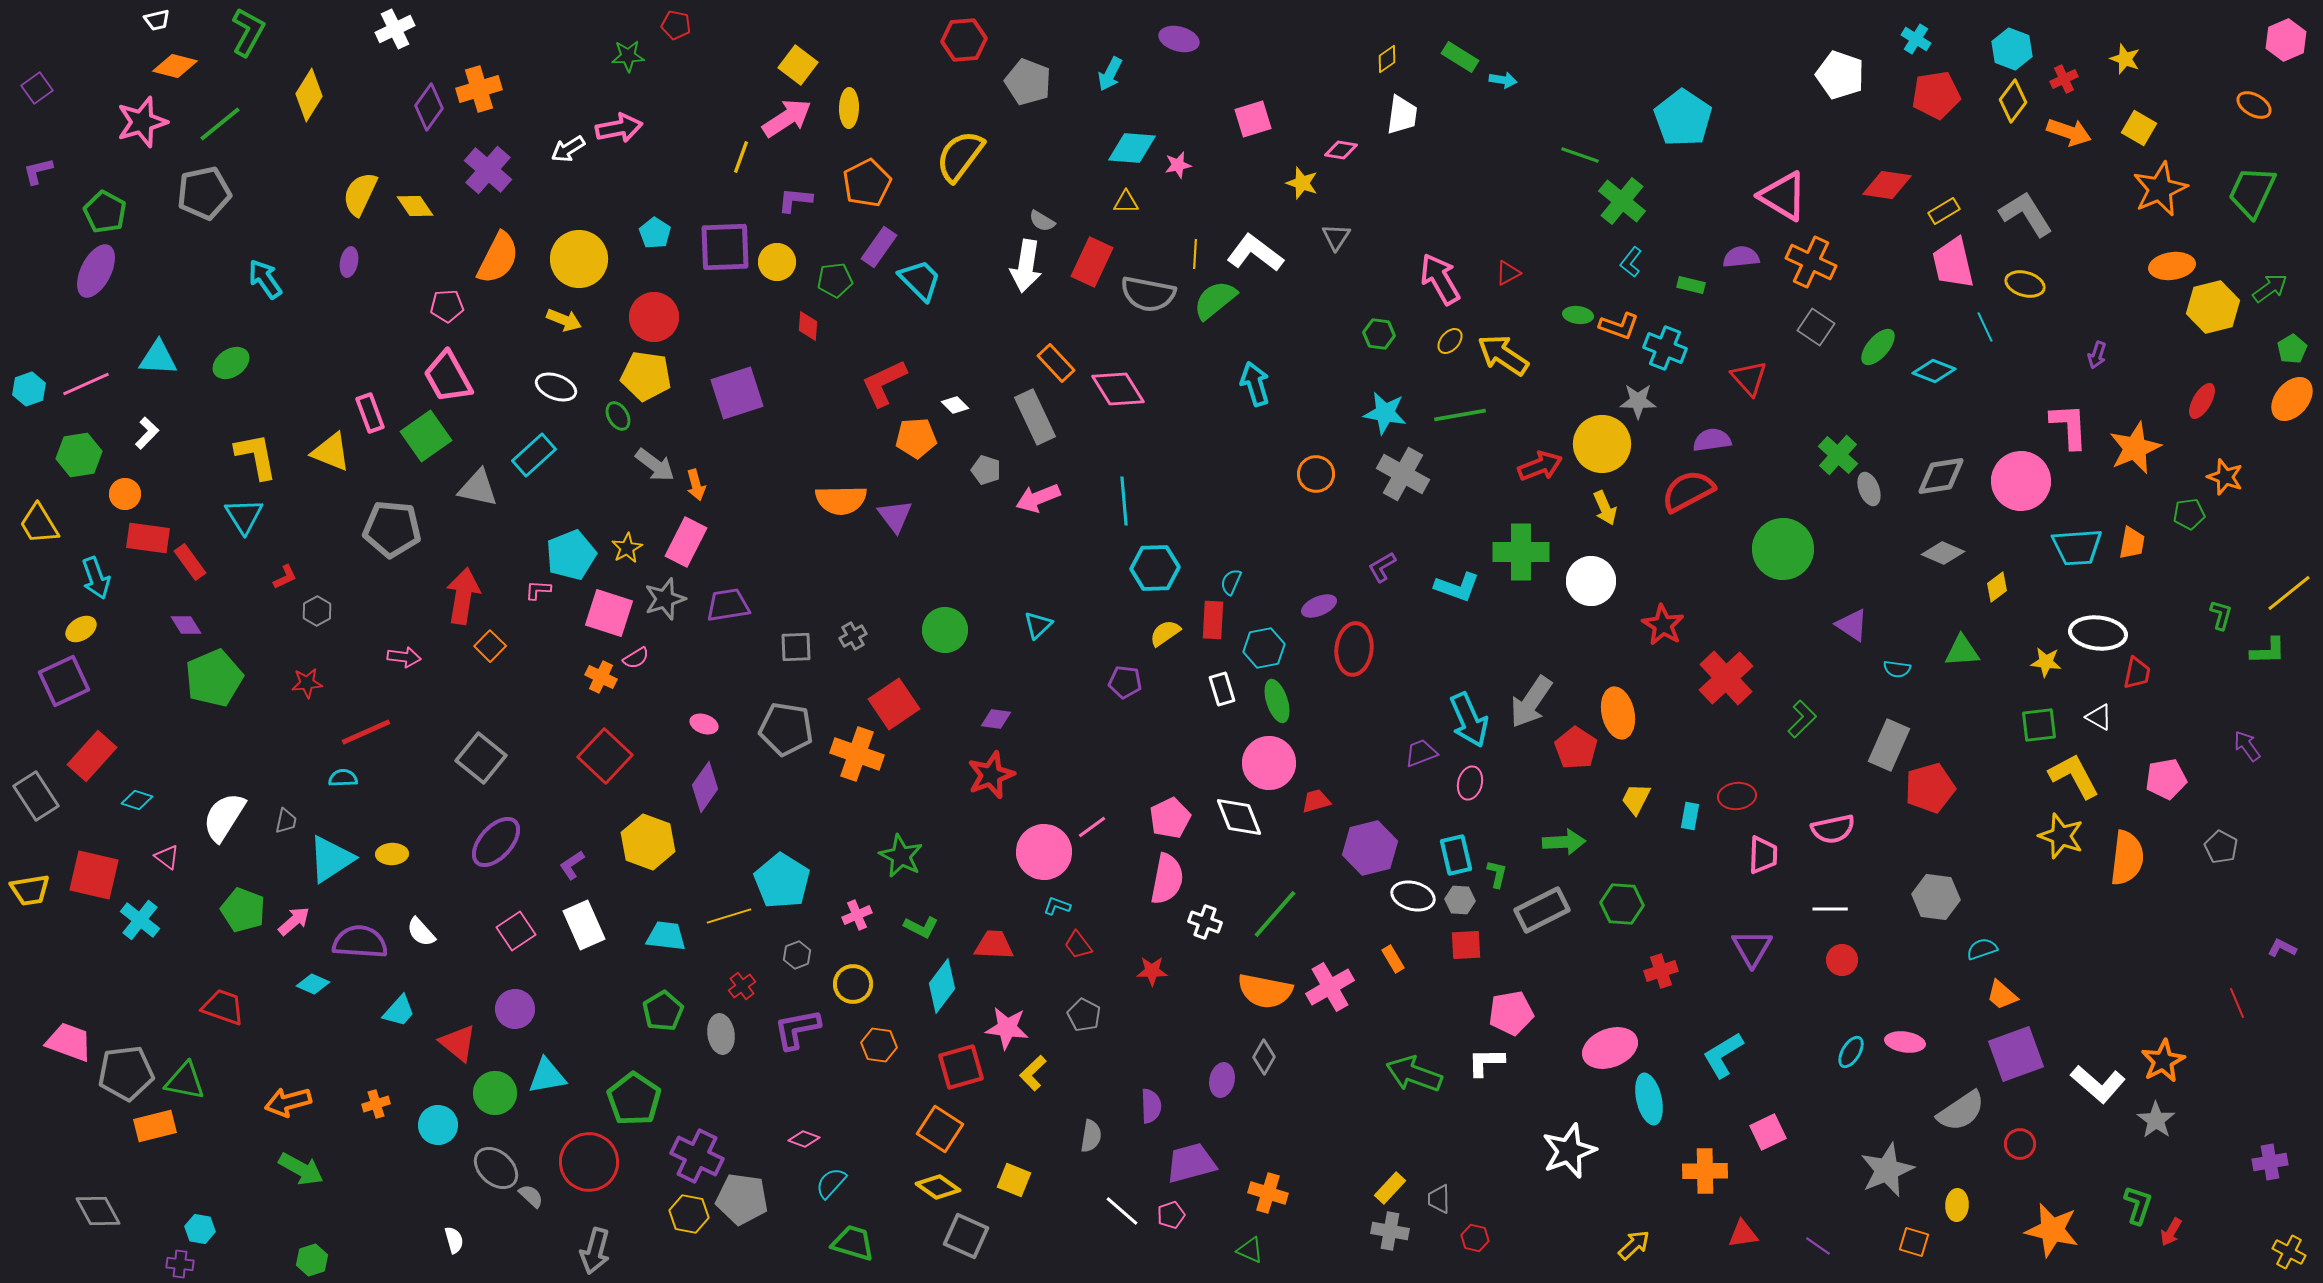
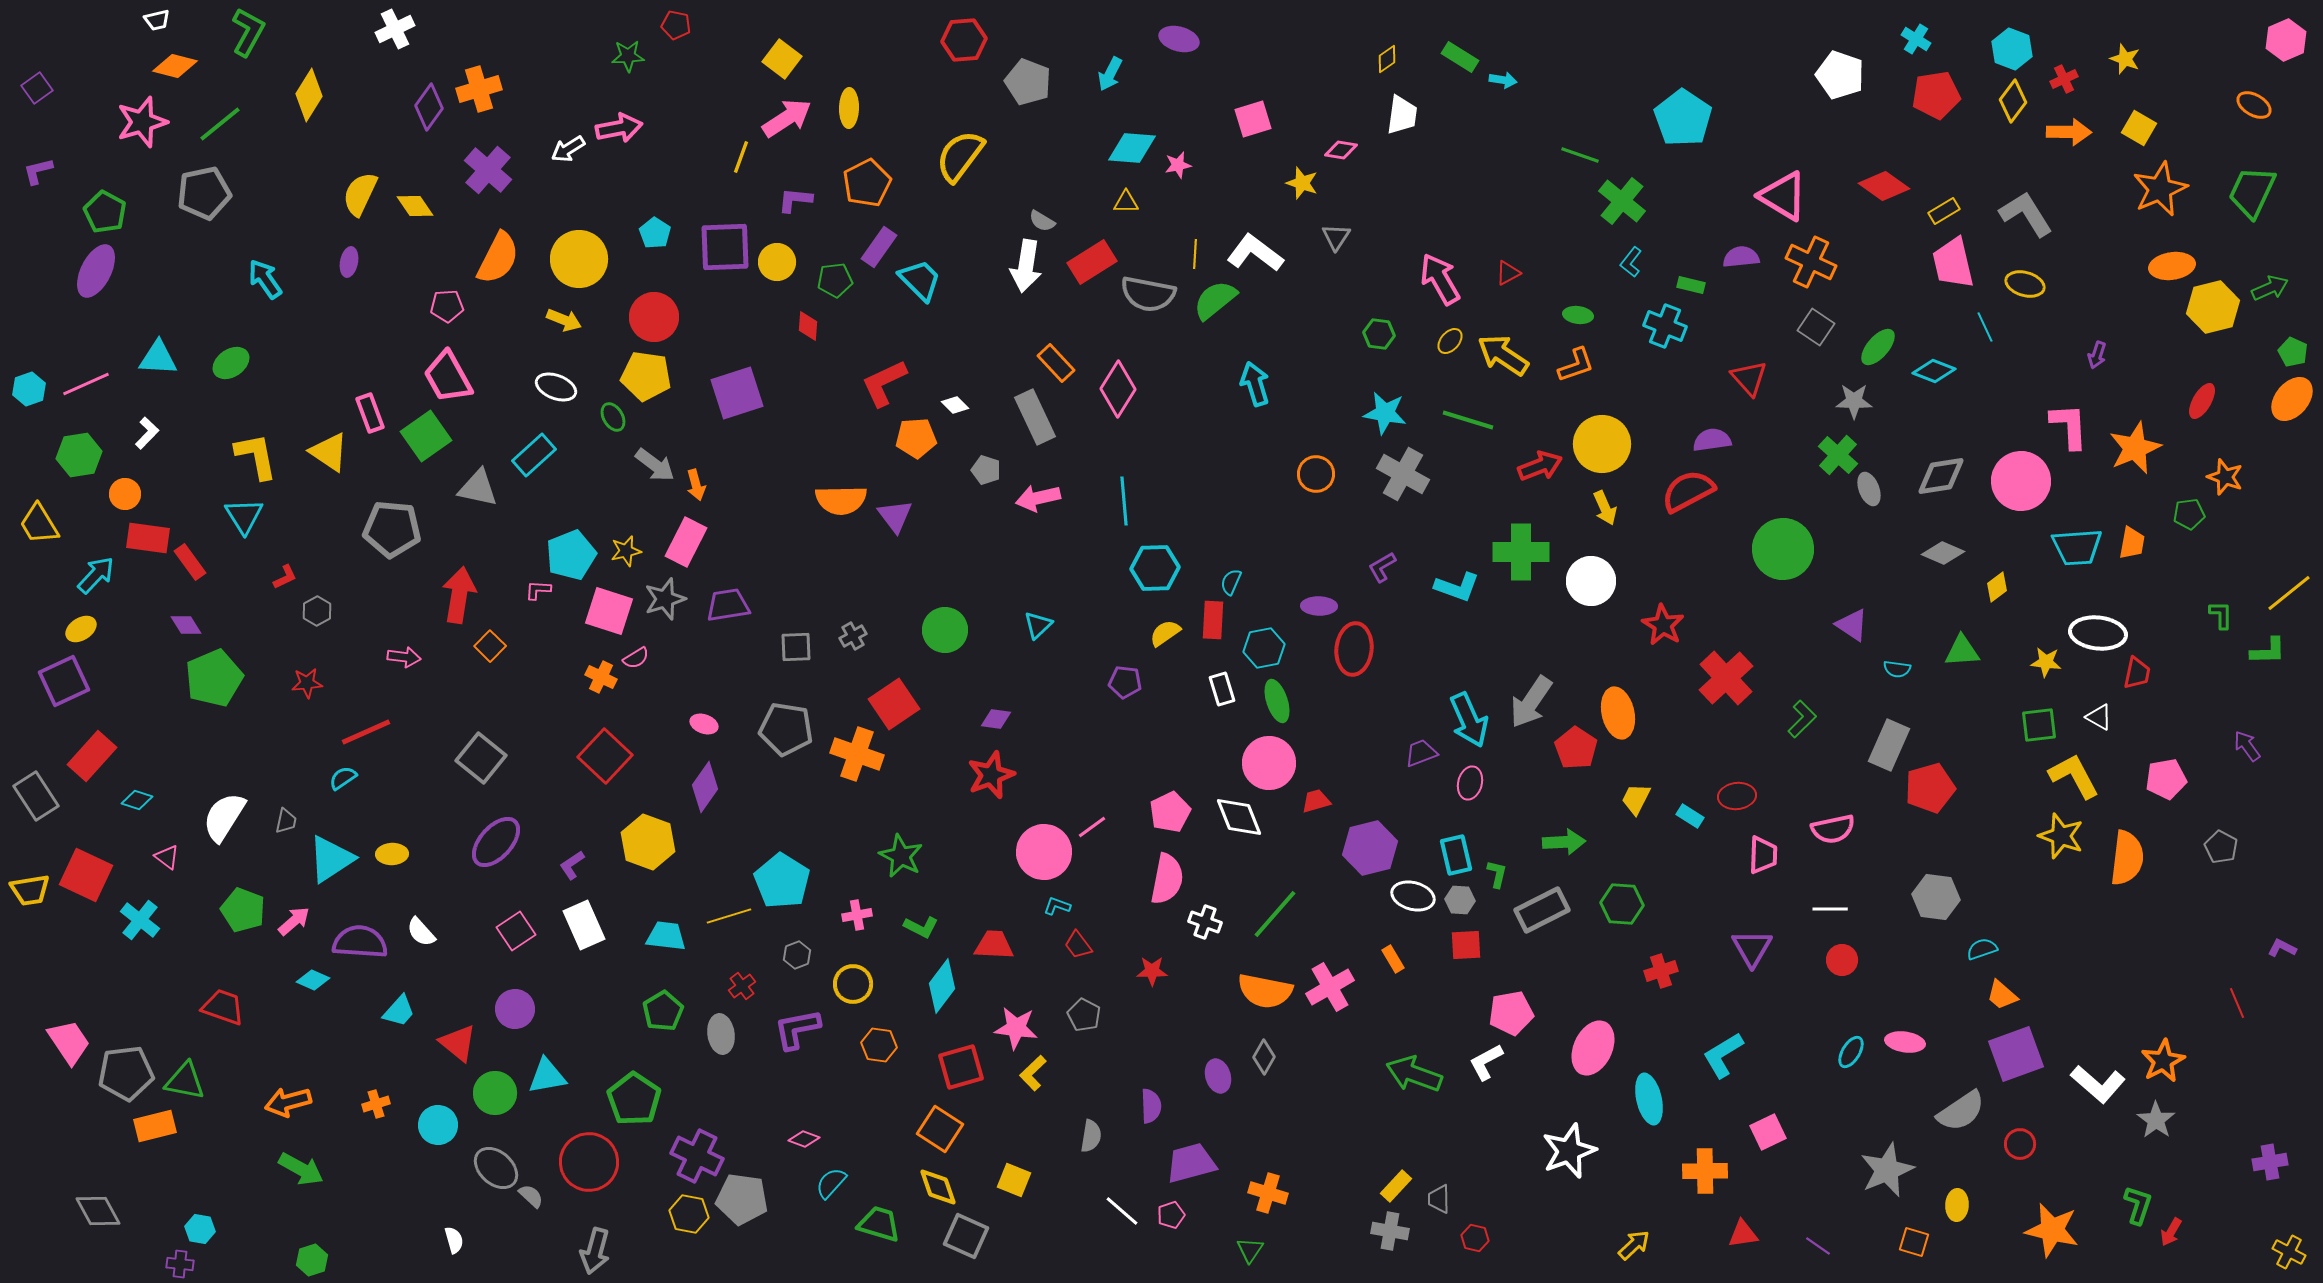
yellow square at (798, 65): moved 16 px left, 6 px up
orange arrow at (2069, 132): rotated 18 degrees counterclockwise
red diamond at (1887, 185): moved 3 px left, 1 px down; rotated 27 degrees clockwise
red rectangle at (1092, 262): rotated 33 degrees clockwise
green arrow at (2270, 288): rotated 12 degrees clockwise
orange L-shape at (1619, 326): moved 43 px left, 39 px down; rotated 39 degrees counterclockwise
cyan cross at (1665, 348): moved 22 px up
green pentagon at (2292, 349): moved 1 px right, 3 px down; rotated 16 degrees counterclockwise
pink diamond at (1118, 389): rotated 64 degrees clockwise
gray star at (1638, 401): moved 216 px right
green line at (1460, 415): moved 8 px right, 5 px down; rotated 27 degrees clockwise
green ellipse at (618, 416): moved 5 px left, 1 px down
yellow triangle at (331, 452): moved 2 px left; rotated 12 degrees clockwise
pink arrow at (1038, 498): rotated 9 degrees clockwise
yellow star at (627, 548): moved 1 px left, 3 px down; rotated 16 degrees clockwise
cyan arrow at (96, 578): moved 3 px up; rotated 117 degrees counterclockwise
red arrow at (463, 596): moved 4 px left, 1 px up
purple ellipse at (1319, 606): rotated 24 degrees clockwise
pink square at (609, 613): moved 2 px up
green L-shape at (2221, 615): rotated 16 degrees counterclockwise
cyan semicircle at (343, 778): rotated 32 degrees counterclockwise
cyan rectangle at (1690, 816): rotated 68 degrees counterclockwise
pink pentagon at (1170, 818): moved 6 px up
red square at (94, 875): moved 8 px left; rotated 12 degrees clockwise
pink cross at (857, 915): rotated 12 degrees clockwise
cyan diamond at (313, 984): moved 4 px up
pink star at (1007, 1028): moved 9 px right
pink trapezoid at (69, 1042): rotated 36 degrees clockwise
pink ellipse at (1610, 1048): moved 17 px left; rotated 44 degrees counterclockwise
white L-shape at (1486, 1062): rotated 27 degrees counterclockwise
purple ellipse at (1222, 1080): moved 4 px left, 4 px up; rotated 28 degrees counterclockwise
yellow diamond at (938, 1187): rotated 36 degrees clockwise
yellow rectangle at (1390, 1188): moved 6 px right, 2 px up
green trapezoid at (853, 1243): moved 26 px right, 19 px up
green triangle at (1250, 1250): rotated 40 degrees clockwise
